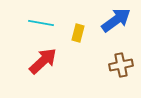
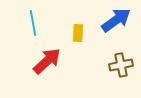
cyan line: moved 8 px left; rotated 70 degrees clockwise
yellow rectangle: rotated 12 degrees counterclockwise
red arrow: moved 4 px right
